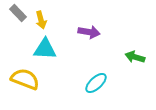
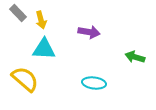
cyan triangle: moved 1 px left
yellow semicircle: rotated 20 degrees clockwise
cyan ellipse: moved 2 px left; rotated 50 degrees clockwise
